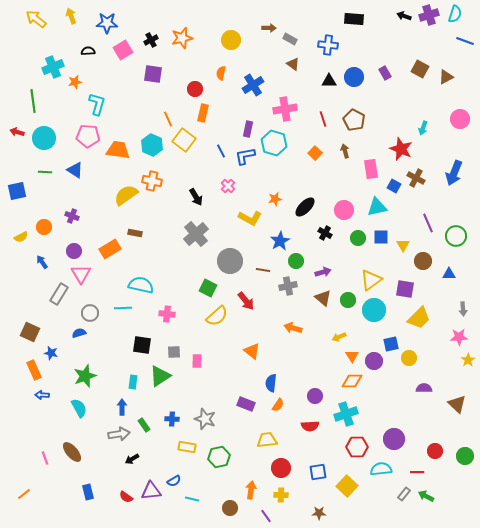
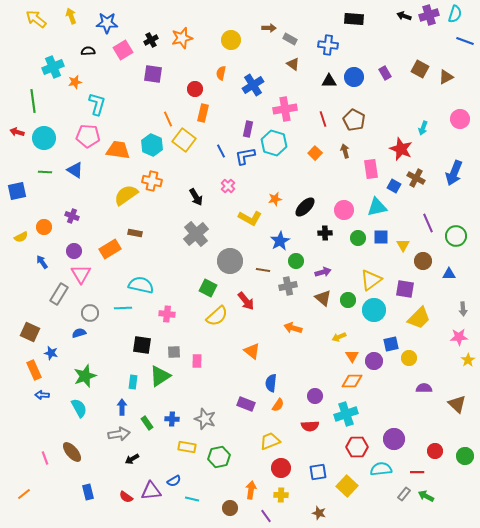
black cross at (325, 233): rotated 32 degrees counterclockwise
green rectangle at (144, 425): moved 3 px right, 2 px up
yellow trapezoid at (267, 440): moved 3 px right, 1 px down; rotated 15 degrees counterclockwise
brown star at (319, 513): rotated 16 degrees clockwise
